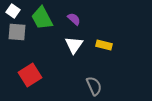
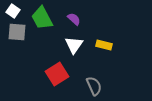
red square: moved 27 px right, 1 px up
